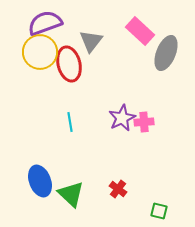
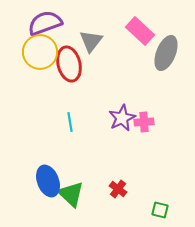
blue ellipse: moved 8 px right
green square: moved 1 px right, 1 px up
